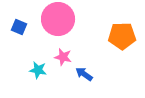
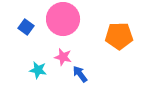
pink circle: moved 5 px right
blue square: moved 7 px right; rotated 14 degrees clockwise
orange pentagon: moved 3 px left
blue arrow: moved 4 px left; rotated 18 degrees clockwise
